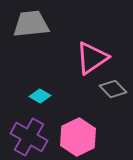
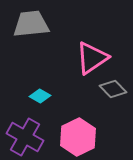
purple cross: moved 4 px left
